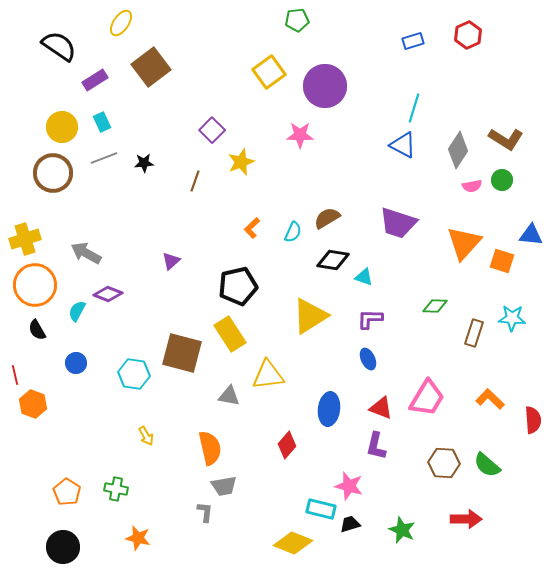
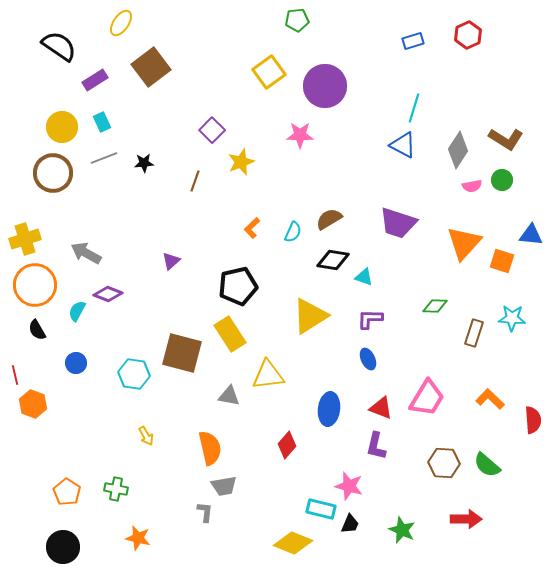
brown semicircle at (327, 218): moved 2 px right, 1 px down
black trapezoid at (350, 524): rotated 130 degrees clockwise
